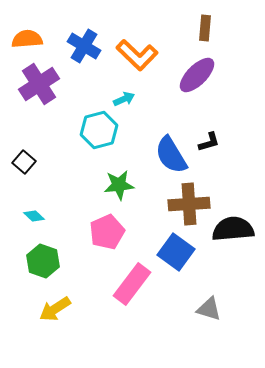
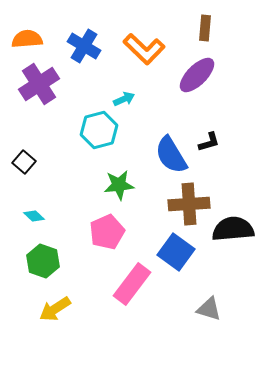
orange L-shape: moved 7 px right, 6 px up
